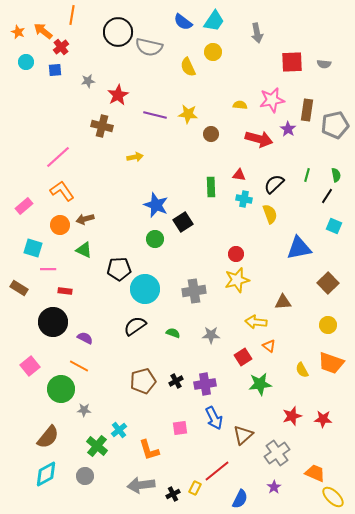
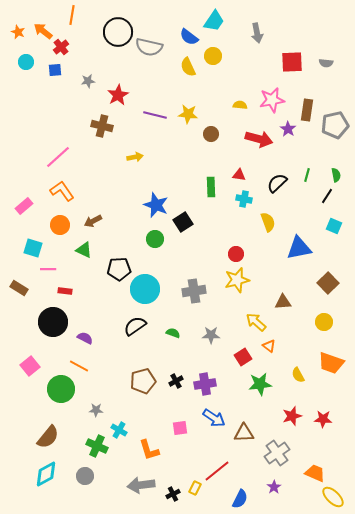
blue semicircle at (183, 22): moved 6 px right, 15 px down
yellow circle at (213, 52): moved 4 px down
gray semicircle at (324, 64): moved 2 px right, 1 px up
black semicircle at (274, 184): moved 3 px right, 1 px up
yellow semicircle at (270, 214): moved 2 px left, 8 px down
brown arrow at (85, 219): moved 8 px right, 2 px down; rotated 12 degrees counterclockwise
yellow arrow at (256, 322): rotated 35 degrees clockwise
yellow circle at (328, 325): moved 4 px left, 3 px up
yellow semicircle at (302, 370): moved 4 px left, 5 px down
gray star at (84, 410): moved 12 px right
blue arrow at (214, 418): rotated 30 degrees counterclockwise
cyan cross at (119, 430): rotated 21 degrees counterclockwise
brown triangle at (243, 435): moved 1 px right, 2 px up; rotated 40 degrees clockwise
green cross at (97, 446): rotated 15 degrees counterclockwise
